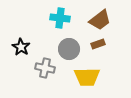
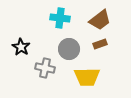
brown rectangle: moved 2 px right
